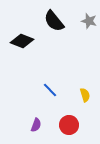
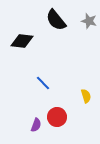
black semicircle: moved 2 px right, 1 px up
black diamond: rotated 15 degrees counterclockwise
blue line: moved 7 px left, 7 px up
yellow semicircle: moved 1 px right, 1 px down
red circle: moved 12 px left, 8 px up
